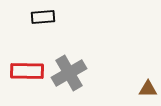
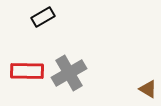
black rectangle: rotated 25 degrees counterclockwise
brown triangle: rotated 30 degrees clockwise
